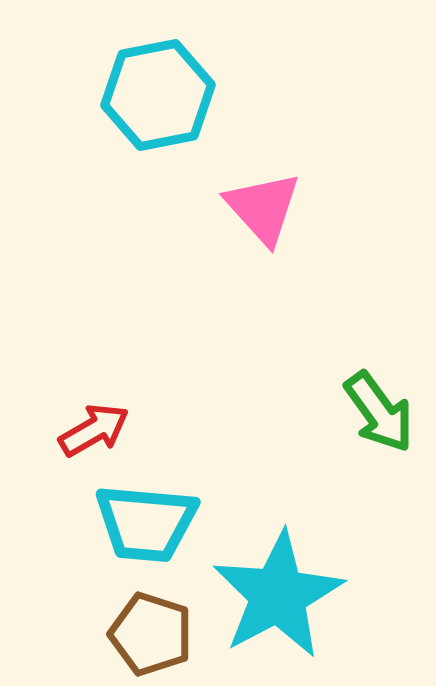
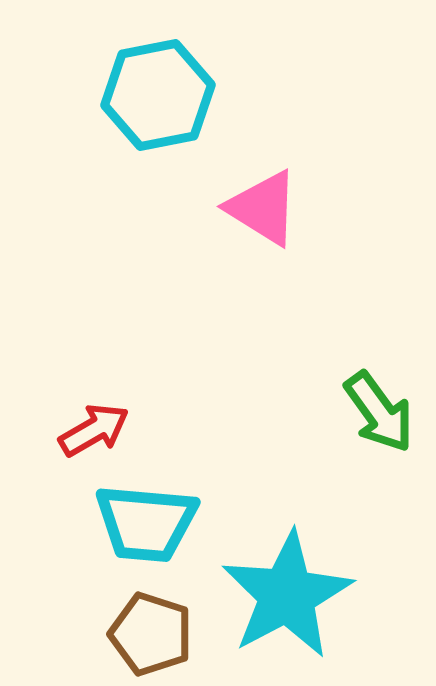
pink triangle: rotated 16 degrees counterclockwise
cyan star: moved 9 px right
